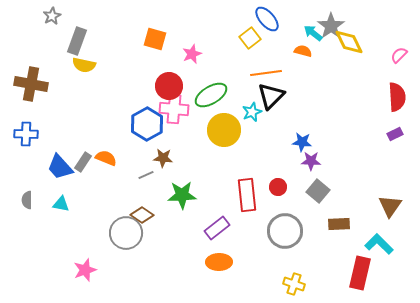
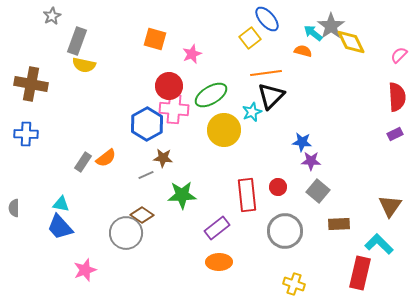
yellow diamond at (349, 42): moved 2 px right
orange semicircle at (106, 158): rotated 120 degrees clockwise
blue trapezoid at (60, 167): moved 60 px down
gray semicircle at (27, 200): moved 13 px left, 8 px down
